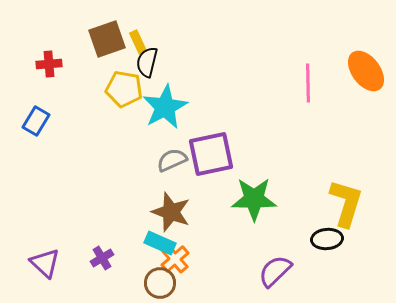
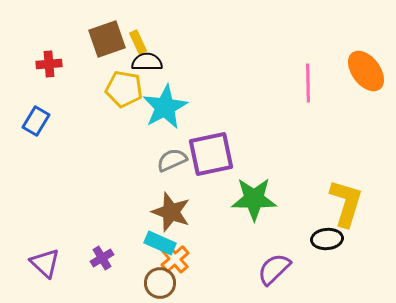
black semicircle: rotated 76 degrees clockwise
purple semicircle: moved 1 px left, 2 px up
